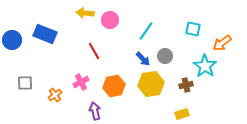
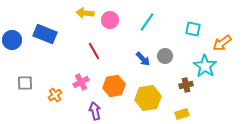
cyan line: moved 1 px right, 9 px up
yellow hexagon: moved 3 px left, 14 px down
